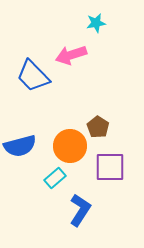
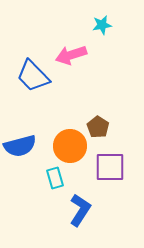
cyan star: moved 6 px right, 2 px down
cyan rectangle: rotated 65 degrees counterclockwise
